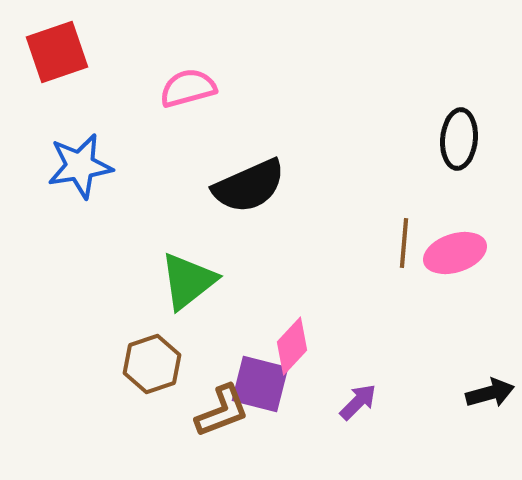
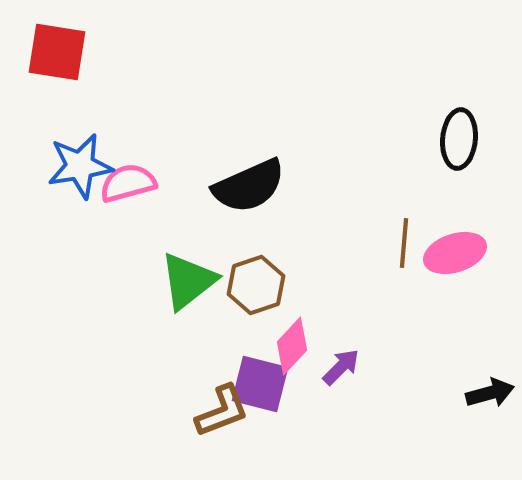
red square: rotated 28 degrees clockwise
pink semicircle: moved 60 px left, 95 px down
brown hexagon: moved 104 px right, 79 px up
purple arrow: moved 17 px left, 35 px up
